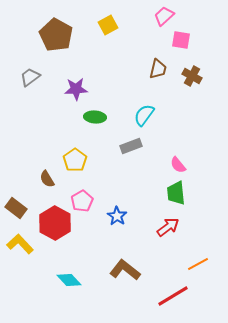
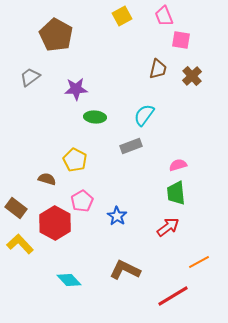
pink trapezoid: rotated 70 degrees counterclockwise
yellow square: moved 14 px right, 9 px up
brown cross: rotated 18 degrees clockwise
yellow pentagon: rotated 10 degrees counterclockwise
pink semicircle: rotated 114 degrees clockwise
brown semicircle: rotated 138 degrees clockwise
orange line: moved 1 px right, 2 px up
brown L-shape: rotated 12 degrees counterclockwise
